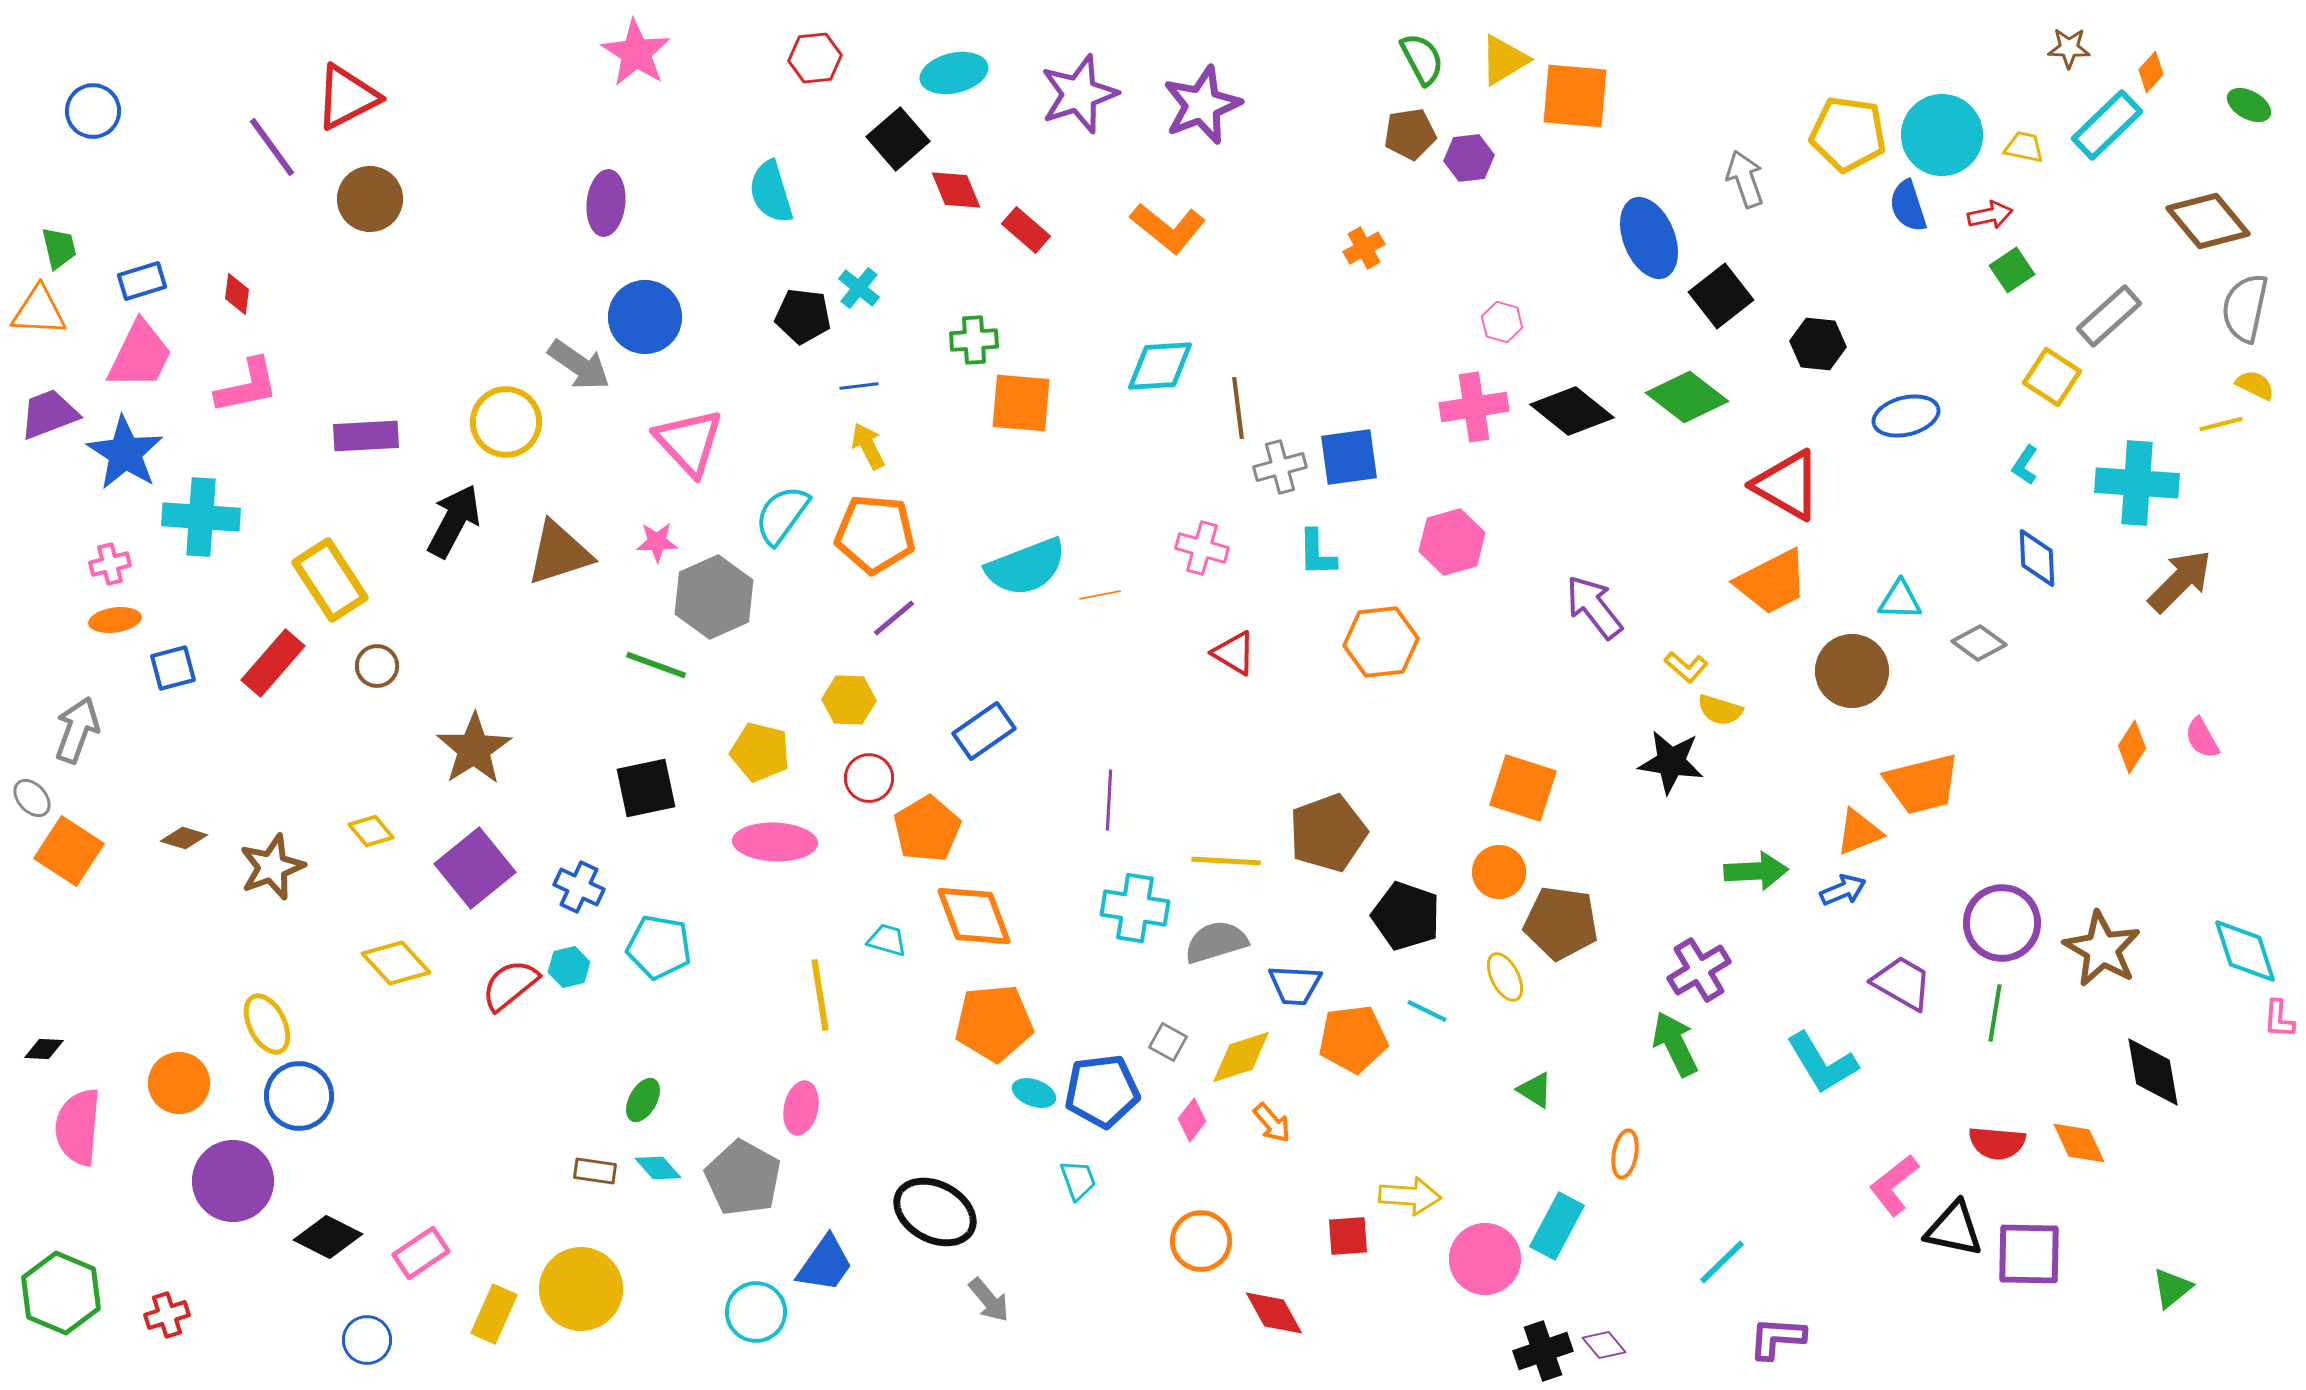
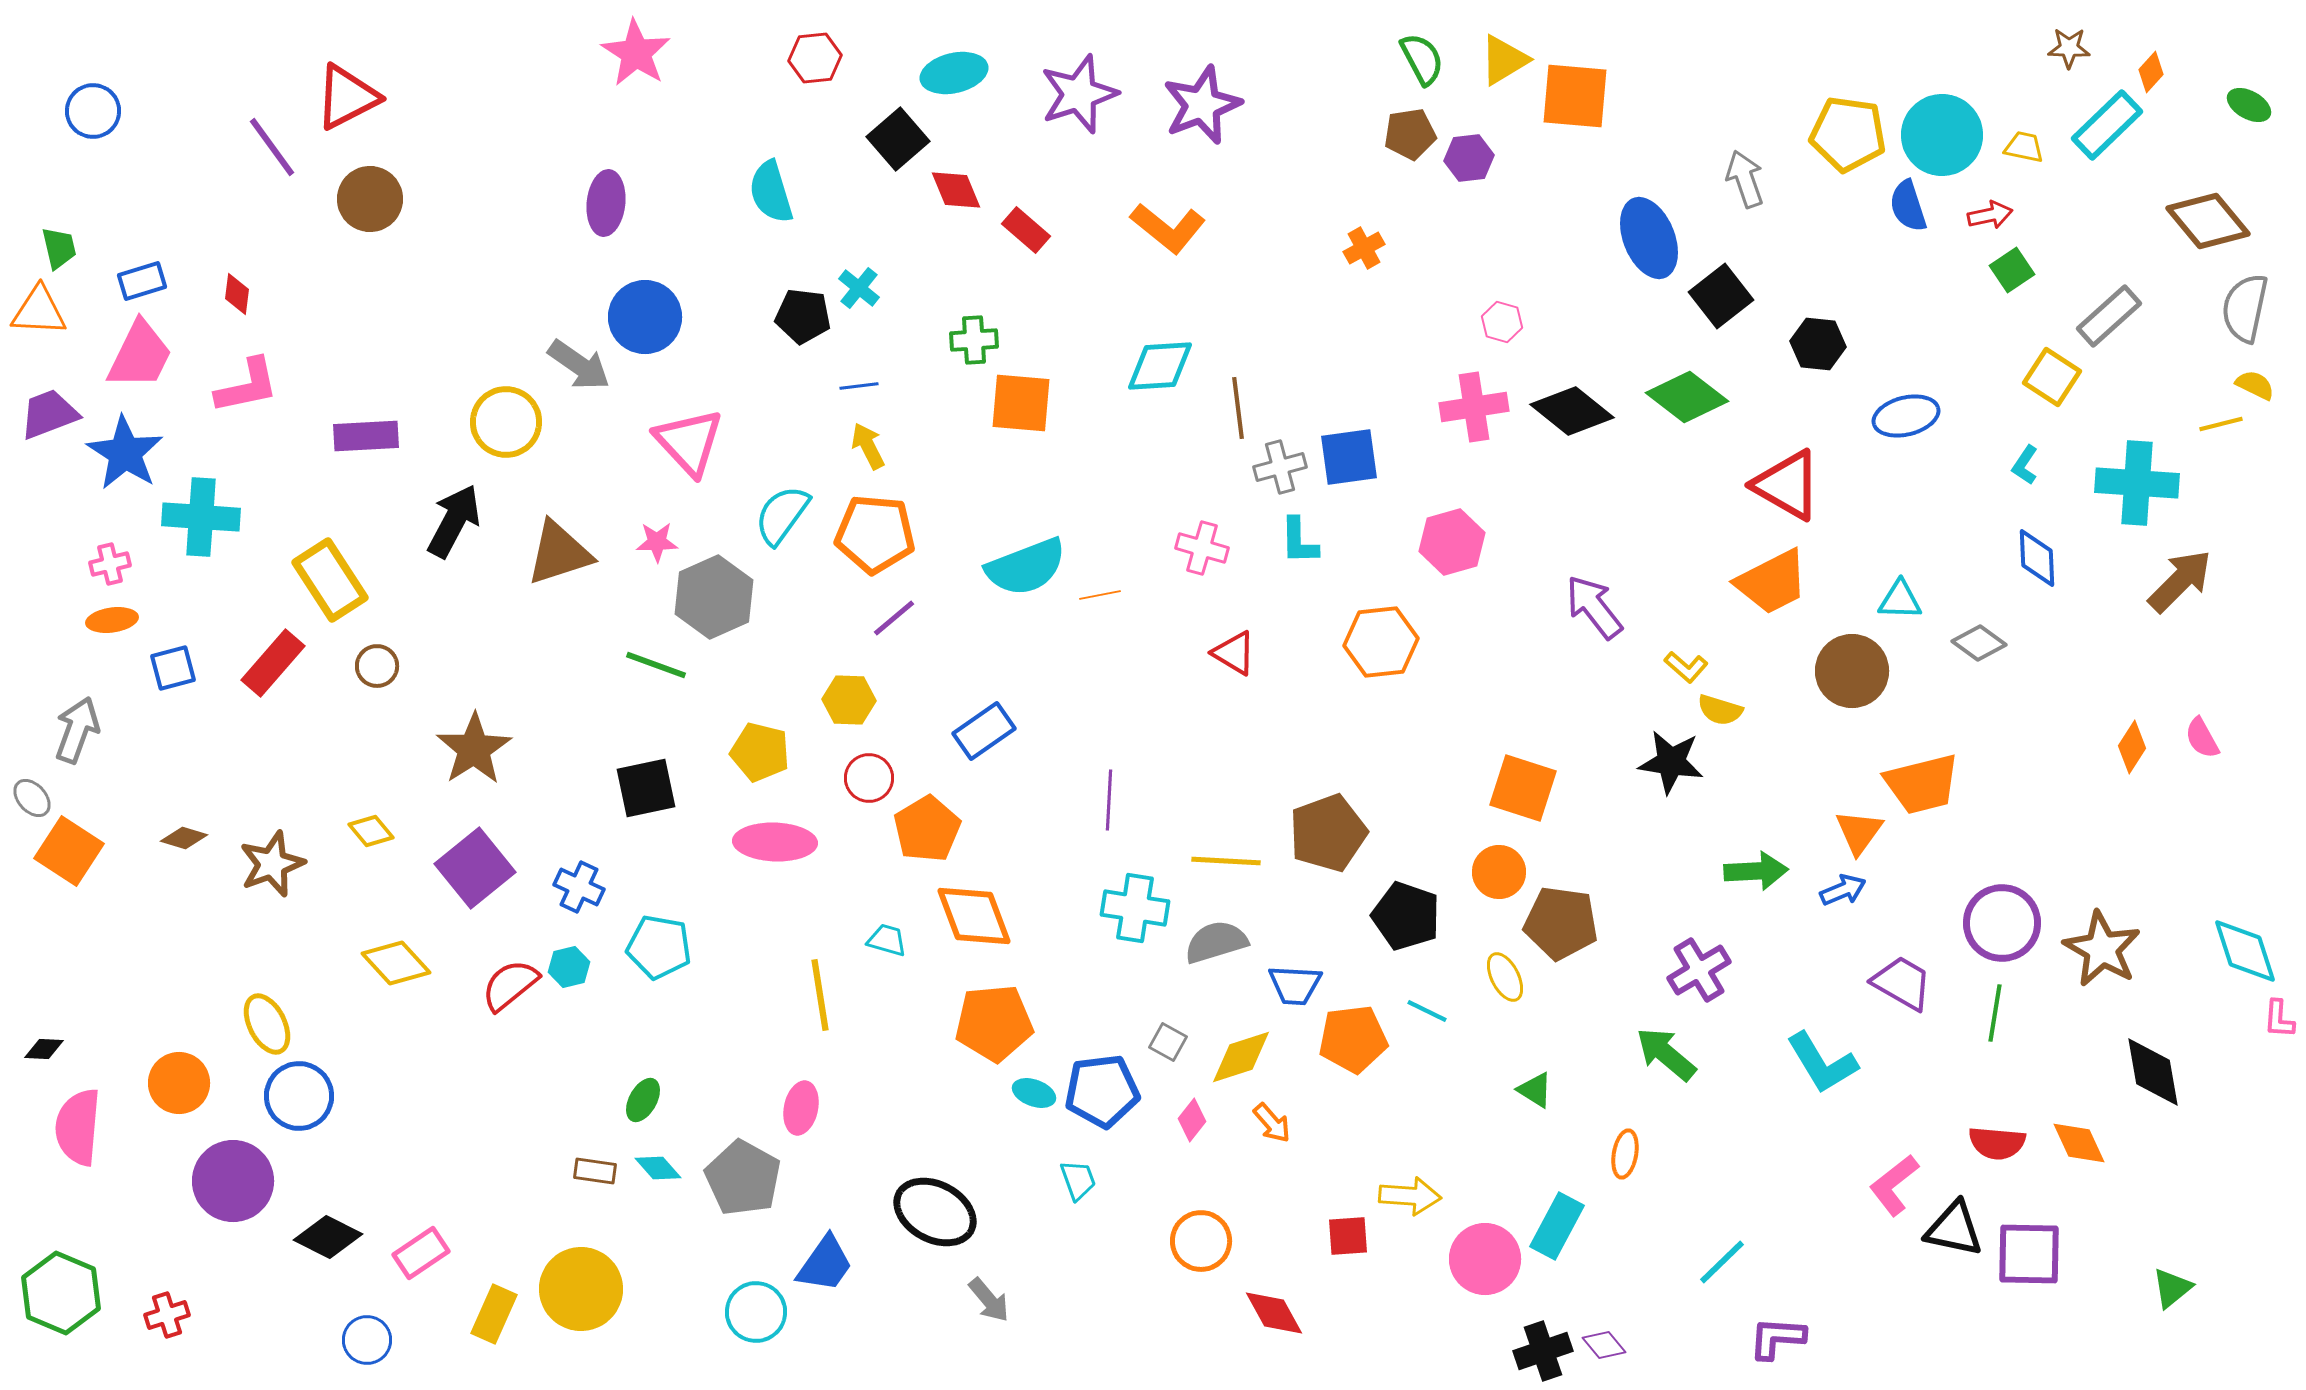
cyan L-shape at (1317, 553): moved 18 px left, 12 px up
orange ellipse at (115, 620): moved 3 px left
orange triangle at (1859, 832): rotated 32 degrees counterclockwise
brown star at (272, 867): moved 3 px up
green arrow at (1675, 1044): moved 9 px left, 10 px down; rotated 24 degrees counterclockwise
